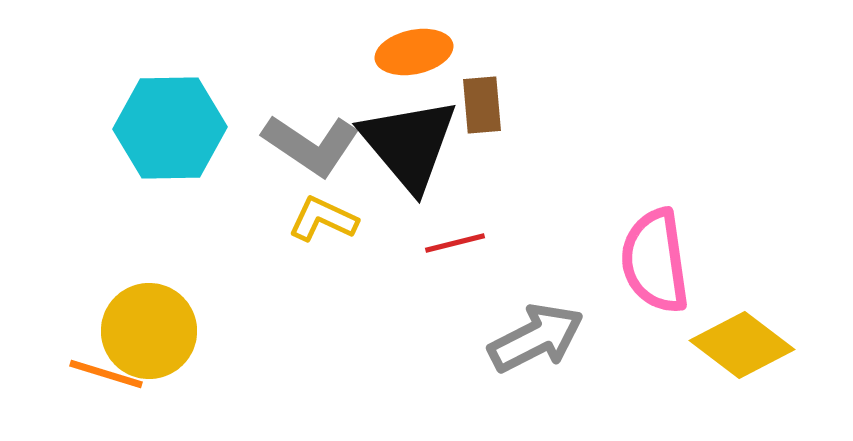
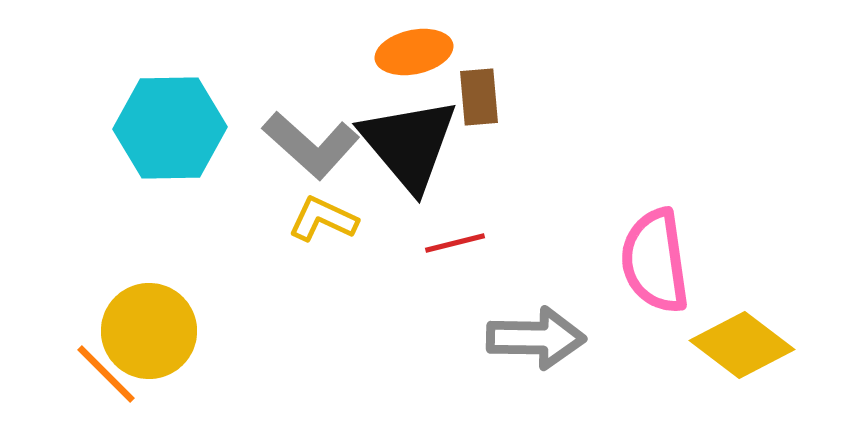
brown rectangle: moved 3 px left, 8 px up
gray L-shape: rotated 8 degrees clockwise
gray arrow: rotated 28 degrees clockwise
orange line: rotated 28 degrees clockwise
